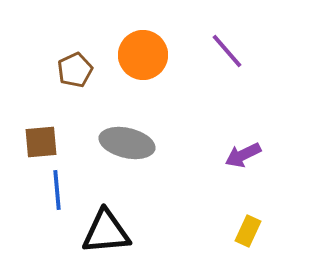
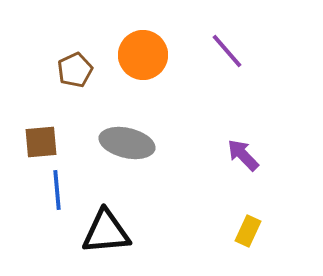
purple arrow: rotated 72 degrees clockwise
